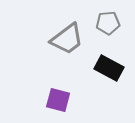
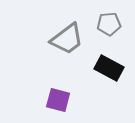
gray pentagon: moved 1 px right, 1 px down
